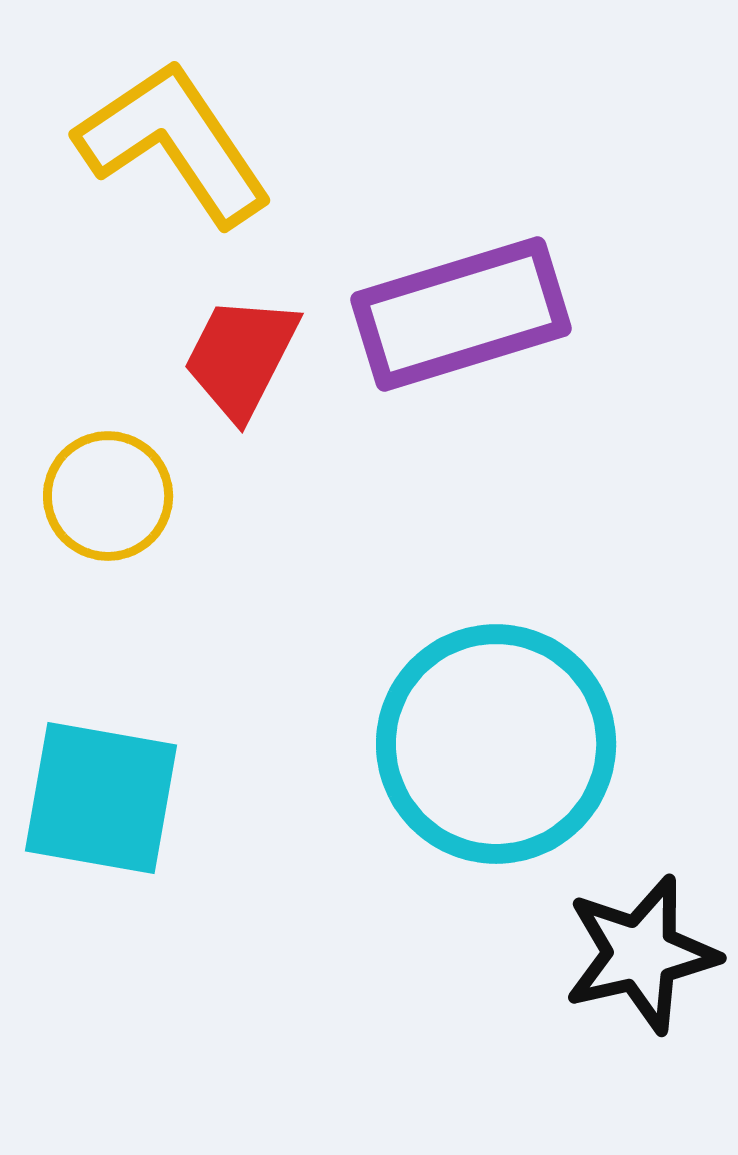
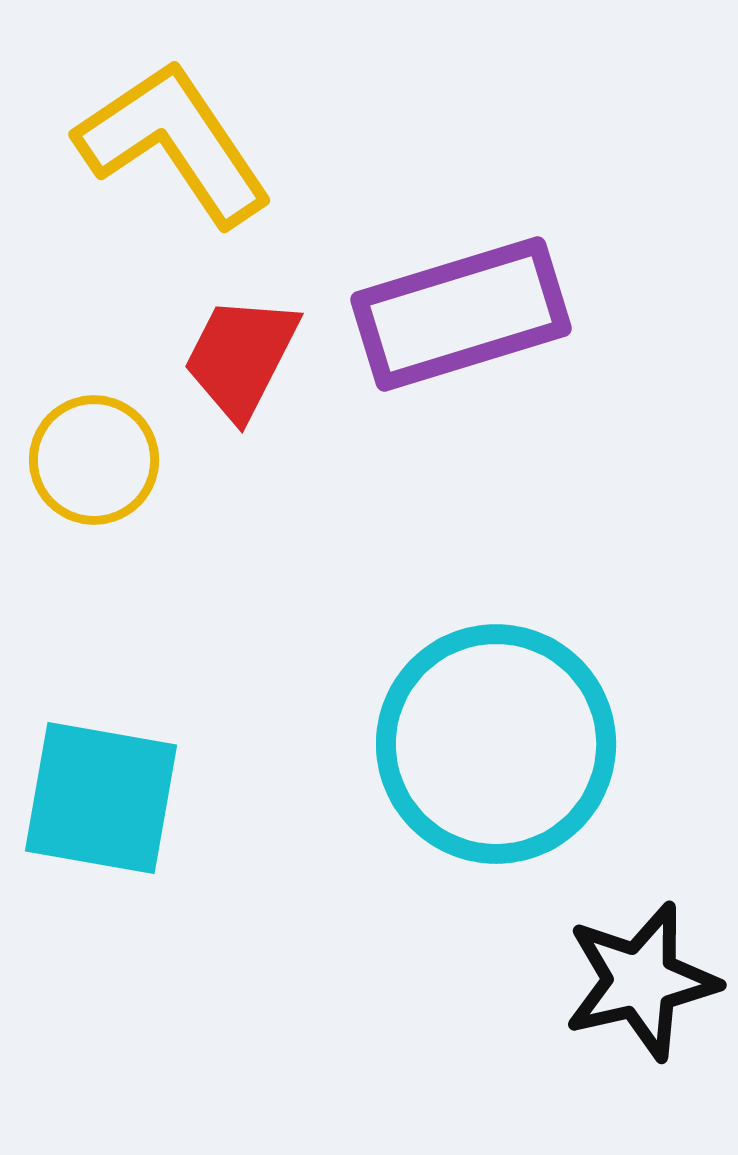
yellow circle: moved 14 px left, 36 px up
black star: moved 27 px down
